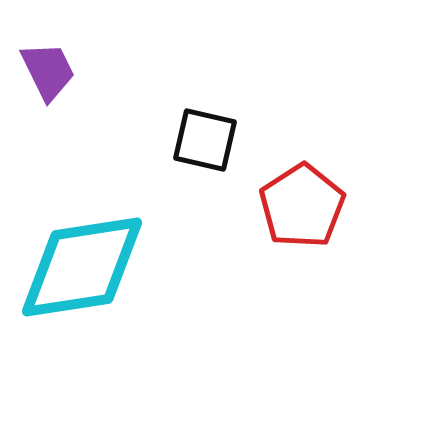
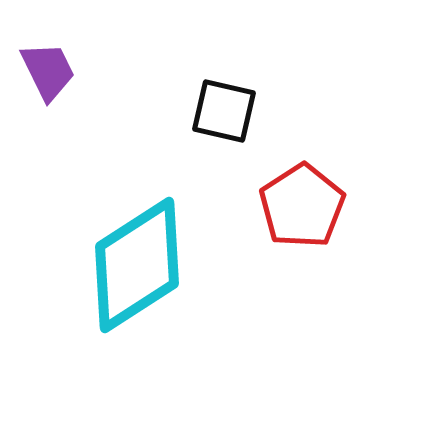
black square: moved 19 px right, 29 px up
cyan diamond: moved 55 px right, 2 px up; rotated 24 degrees counterclockwise
